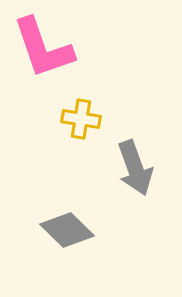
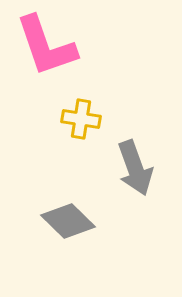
pink L-shape: moved 3 px right, 2 px up
gray diamond: moved 1 px right, 9 px up
